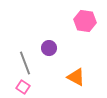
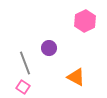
pink hexagon: rotated 25 degrees clockwise
